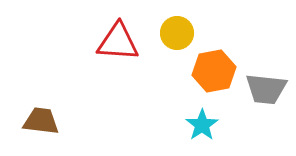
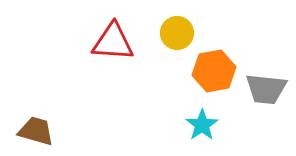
red triangle: moved 5 px left
brown trapezoid: moved 5 px left, 10 px down; rotated 9 degrees clockwise
